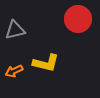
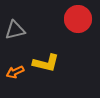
orange arrow: moved 1 px right, 1 px down
